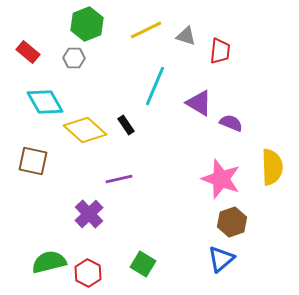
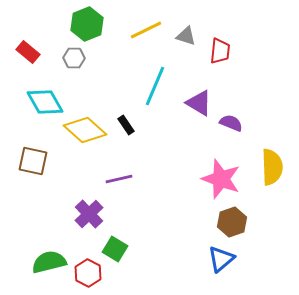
green square: moved 28 px left, 15 px up
